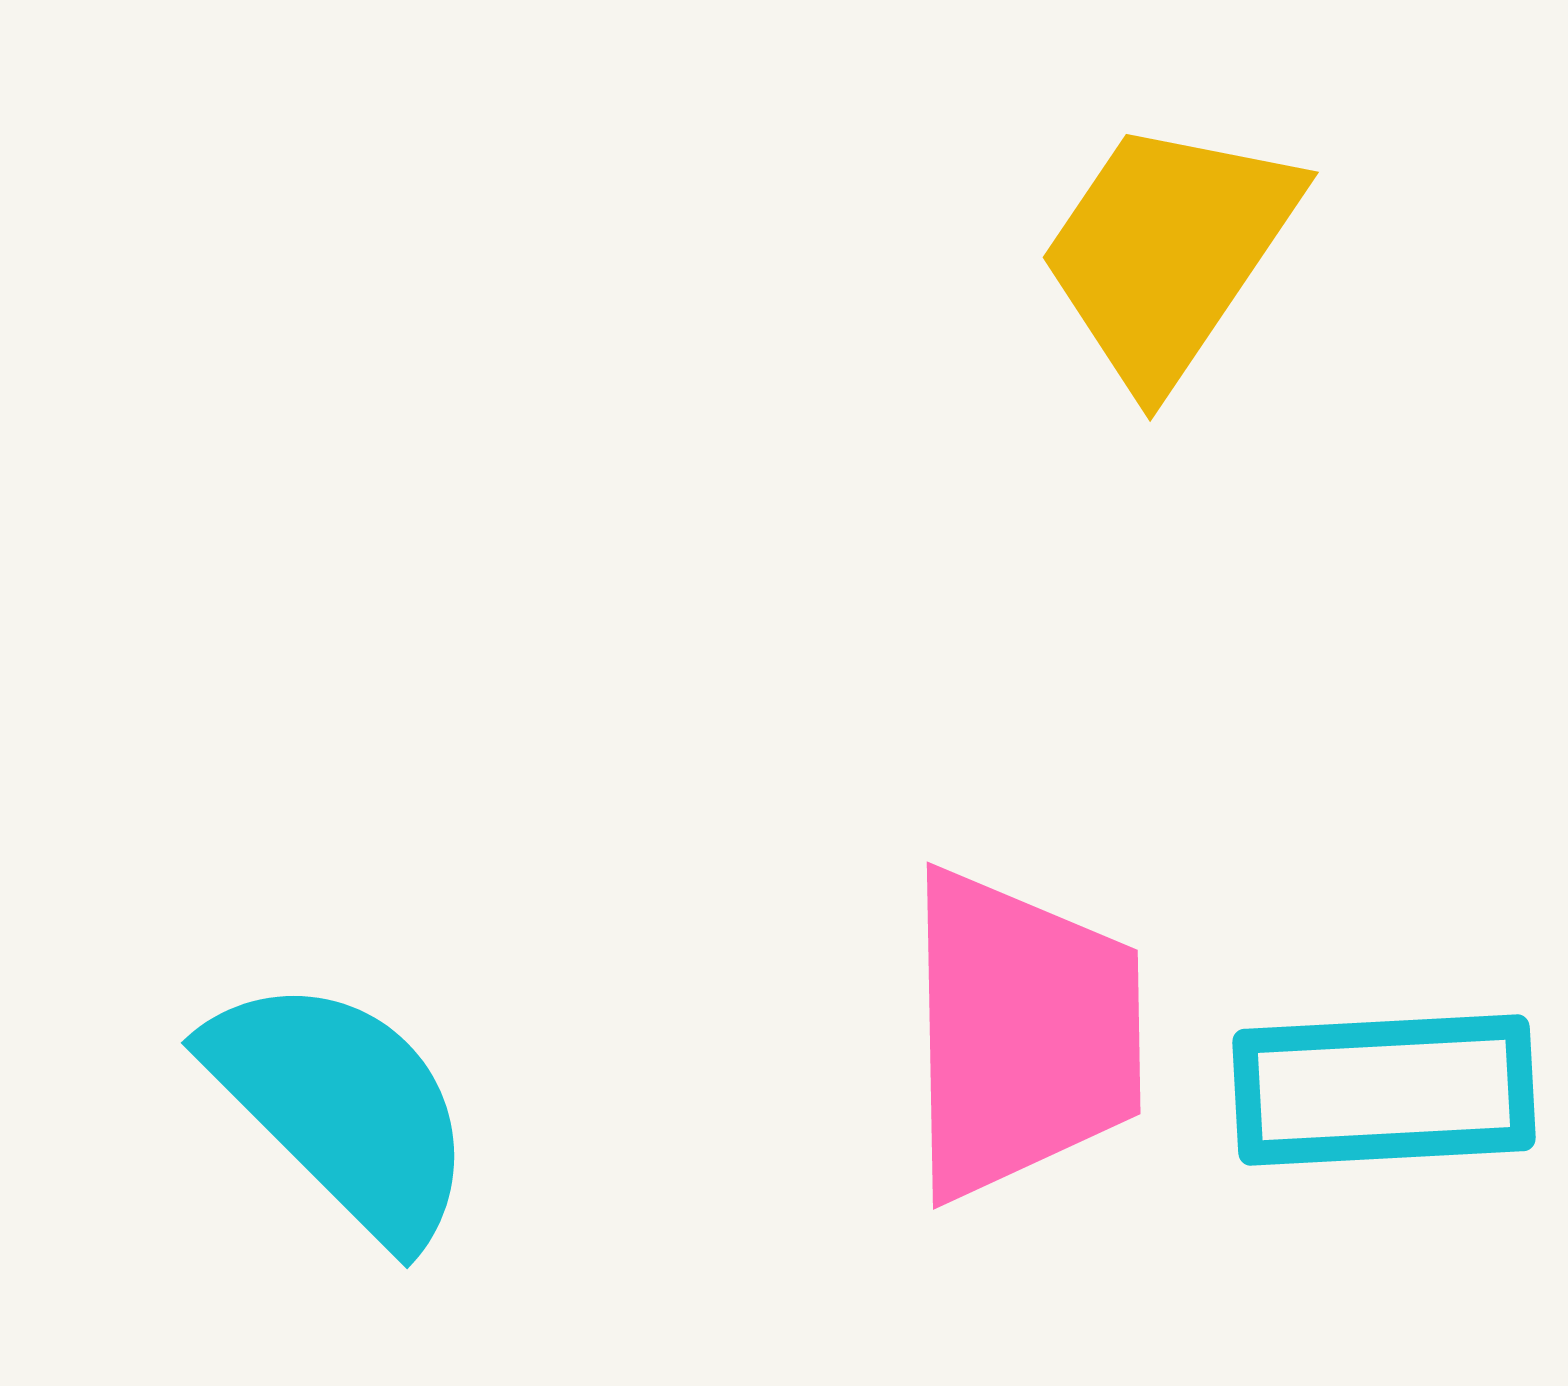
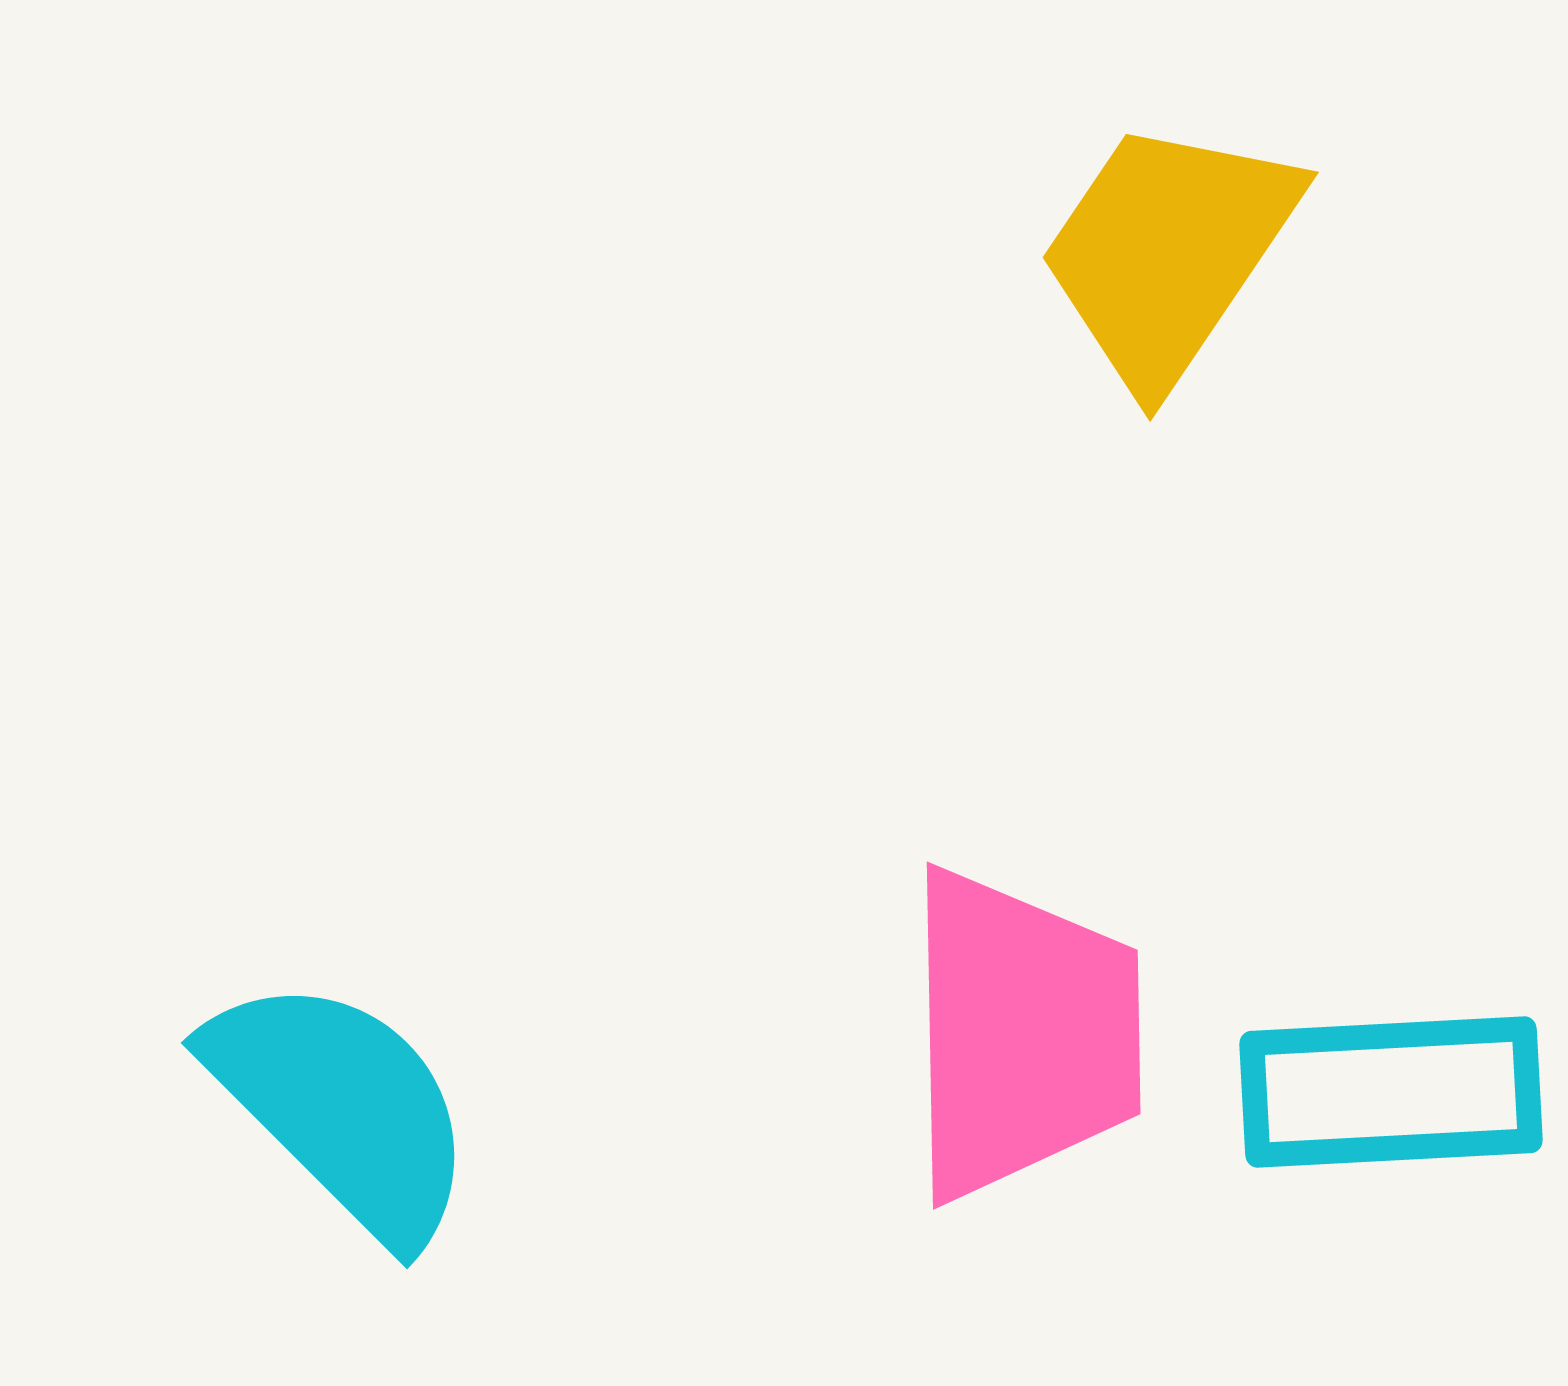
cyan rectangle: moved 7 px right, 2 px down
